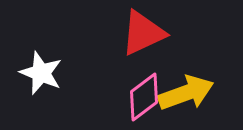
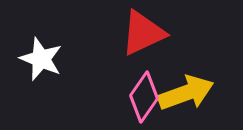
white star: moved 14 px up
pink diamond: rotated 18 degrees counterclockwise
